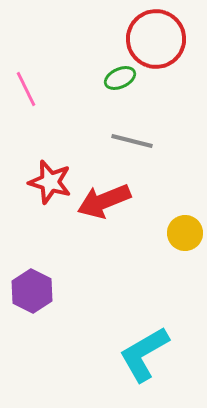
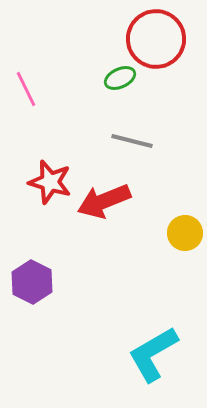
purple hexagon: moved 9 px up
cyan L-shape: moved 9 px right
